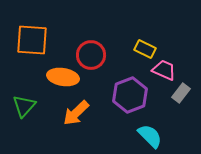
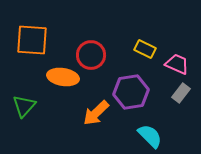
pink trapezoid: moved 13 px right, 6 px up
purple hexagon: moved 1 px right, 3 px up; rotated 12 degrees clockwise
orange arrow: moved 20 px right
